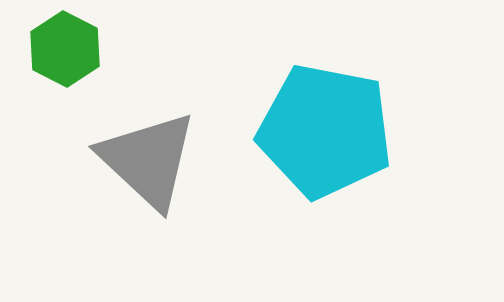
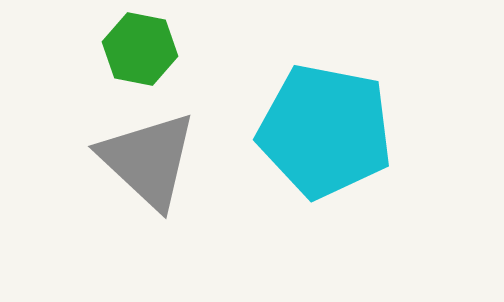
green hexagon: moved 75 px right; rotated 16 degrees counterclockwise
